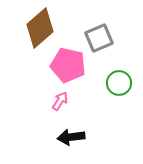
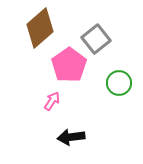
gray square: moved 3 px left, 1 px down; rotated 16 degrees counterclockwise
pink pentagon: moved 1 px right; rotated 24 degrees clockwise
pink arrow: moved 8 px left
